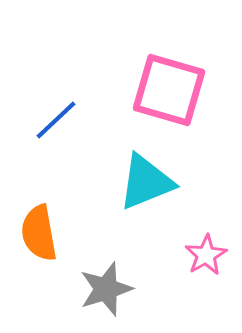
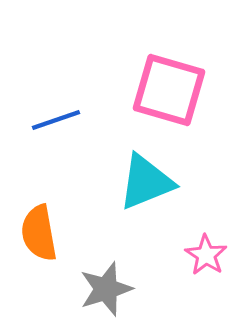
blue line: rotated 24 degrees clockwise
pink star: rotated 9 degrees counterclockwise
